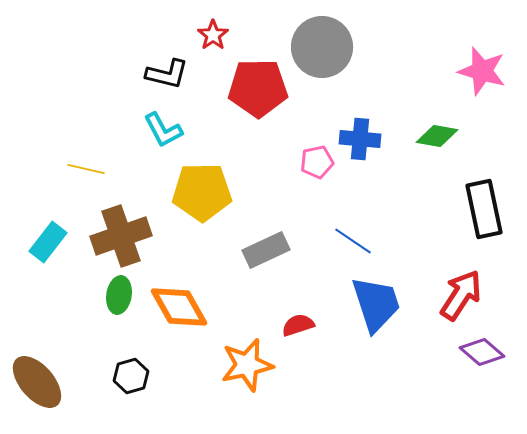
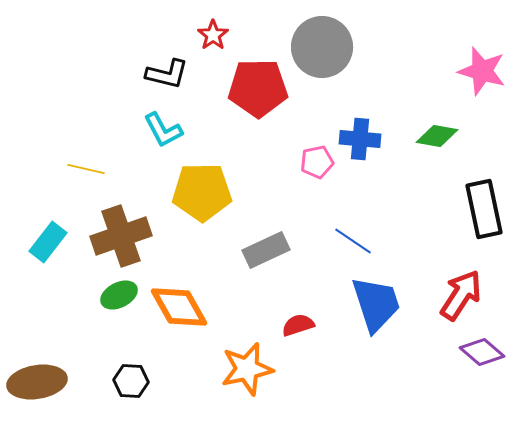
green ellipse: rotated 54 degrees clockwise
orange star: moved 4 px down
black hexagon: moved 5 px down; rotated 20 degrees clockwise
brown ellipse: rotated 58 degrees counterclockwise
